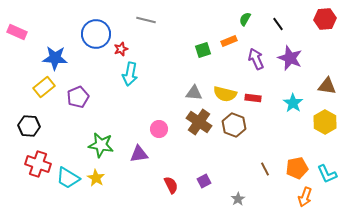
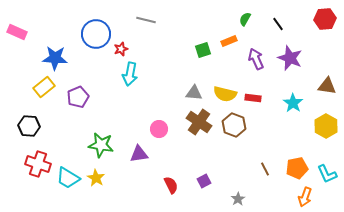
yellow hexagon: moved 1 px right, 4 px down
